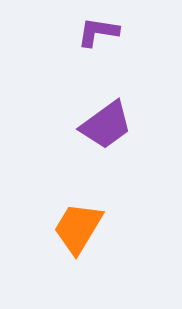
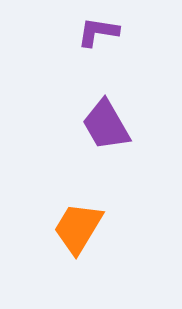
purple trapezoid: rotated 96 degrees clockwise
